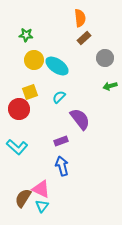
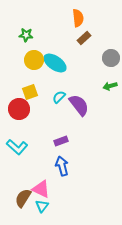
orange semicircle: moved 2 px left
gray circle: moved 6 px right
cyan ellipse: moved 2 px left, 3 px up
purple semicircle: moved 1 px left, 14 px up
